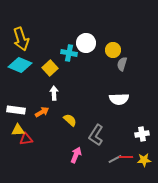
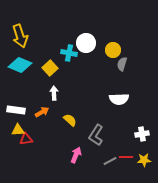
yellow arrow: moved 1 px left, 3 px up
gray line: moved 5 px left, 2 px down
